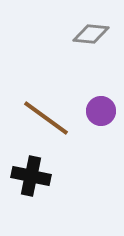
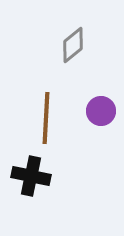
gray diamond: moved 18 px left, 11 px down; rotated 45 degrees counterclockwise
brown line: rotated 57 degrees clockwise
